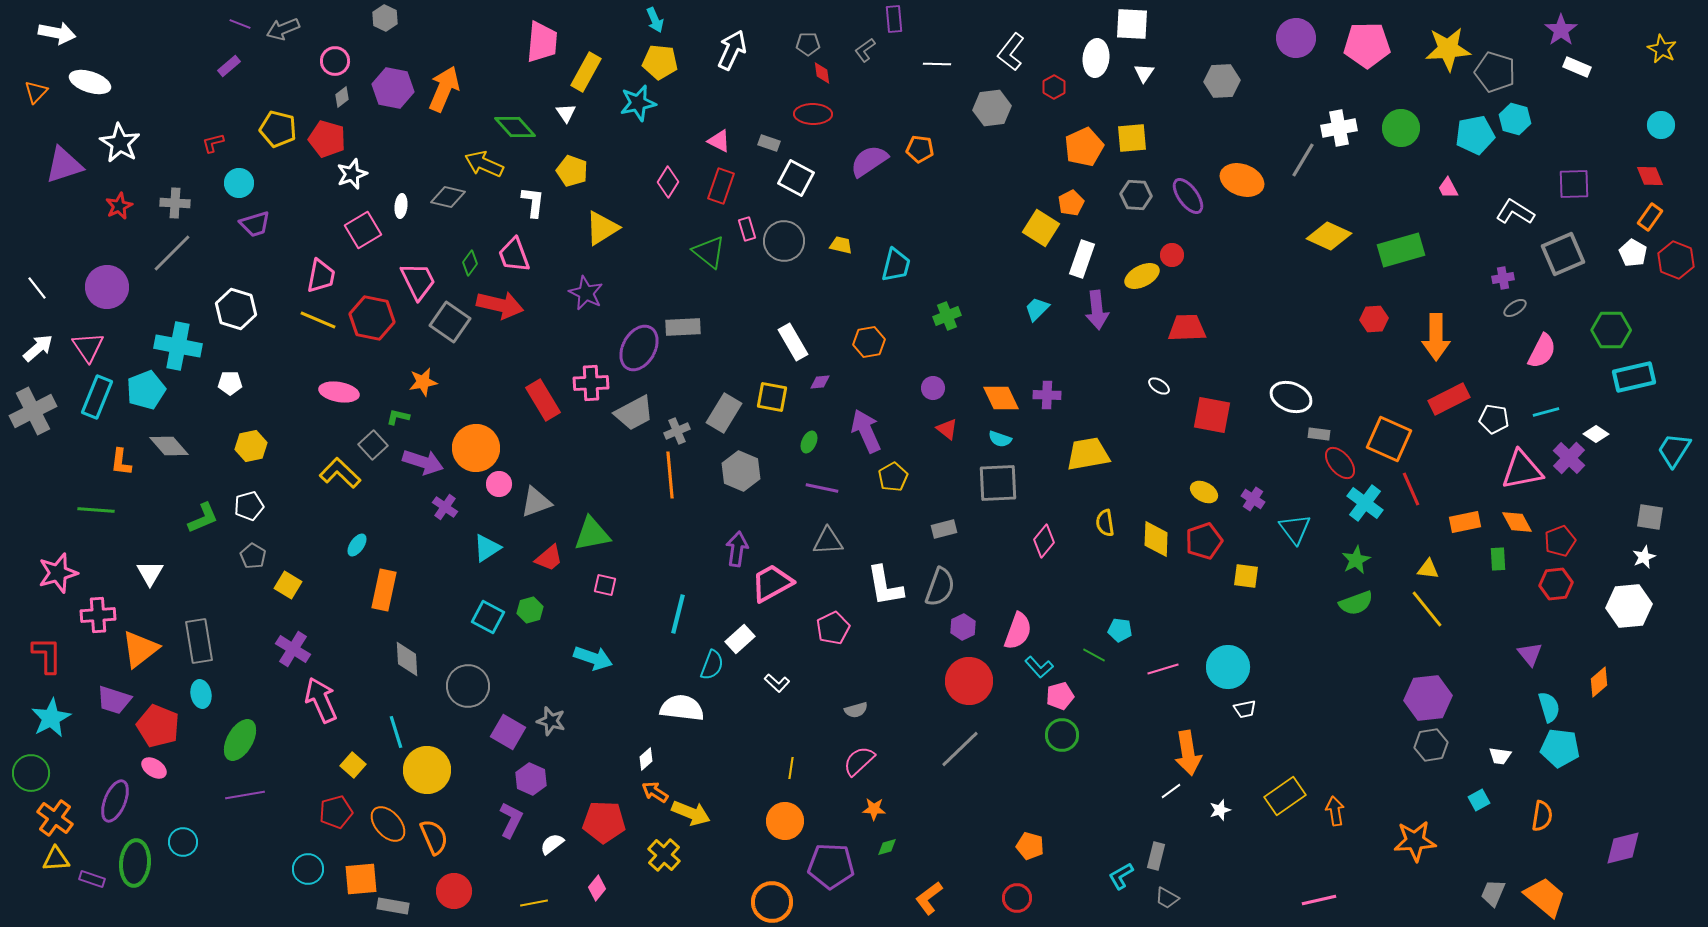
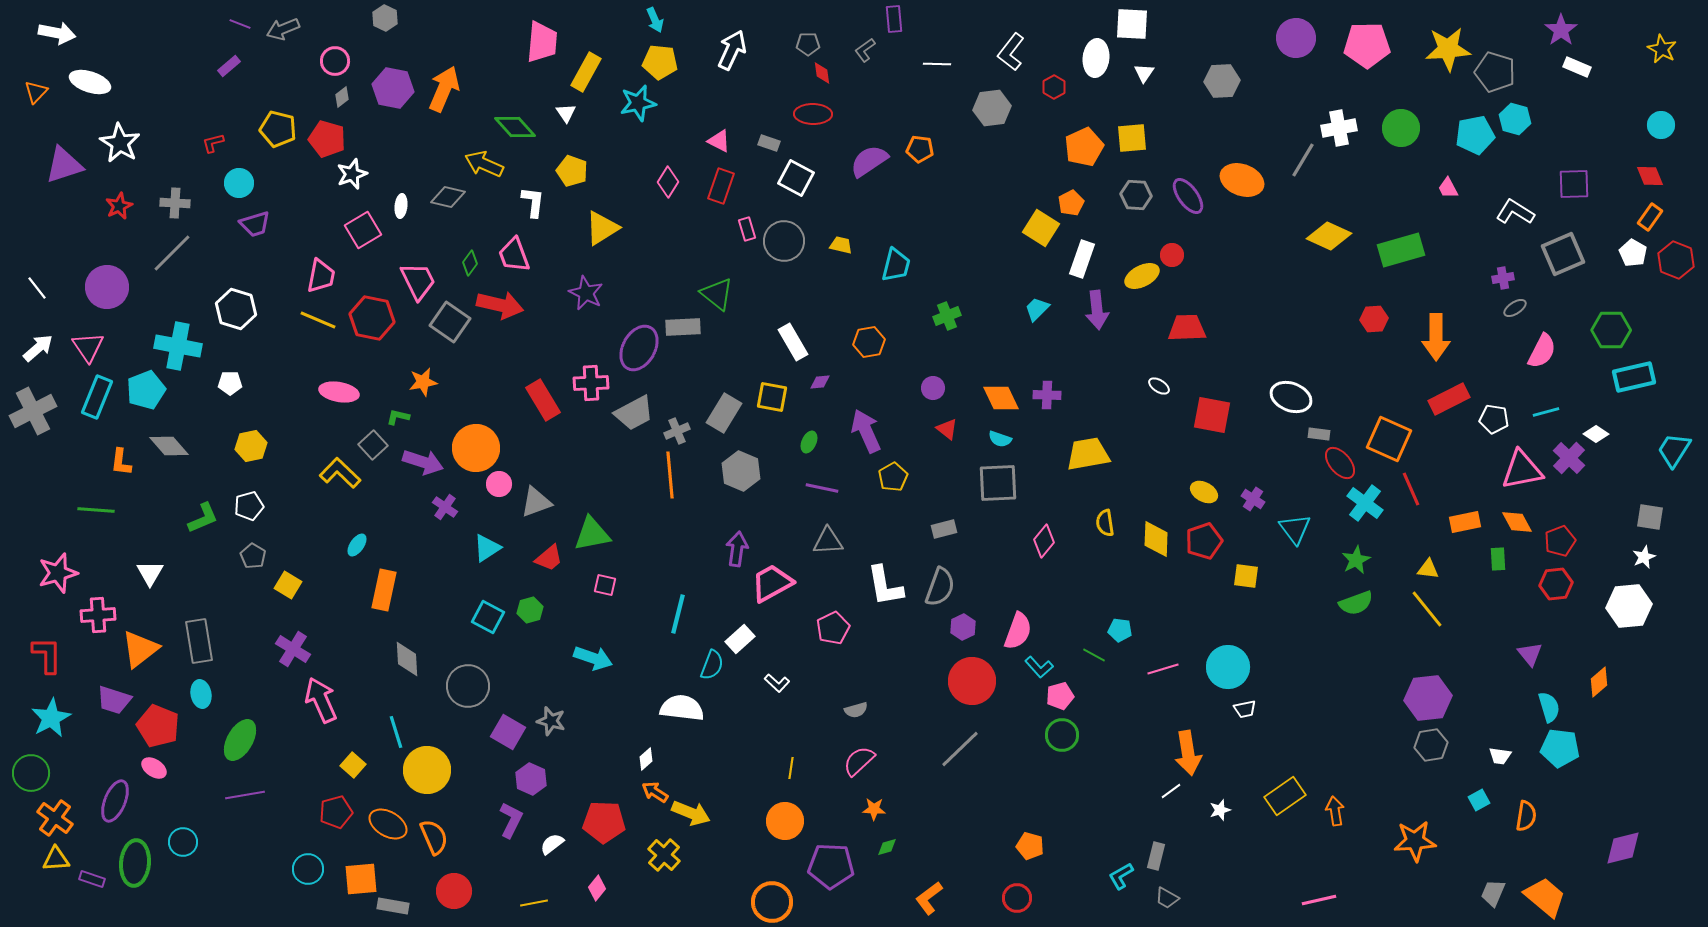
green triangle at (709, 252): moved 8 px right, 42 px down
red circle at (969, 681): moved 3 px right
orange semicircle at (1542, 816): moved 16 px left
orange ellipse at (388, 824): rotated 18 degrees counterclockwise
